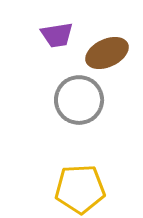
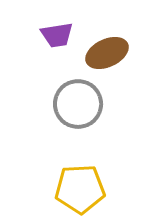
gray circle: moved 1 px left, 4 px down
